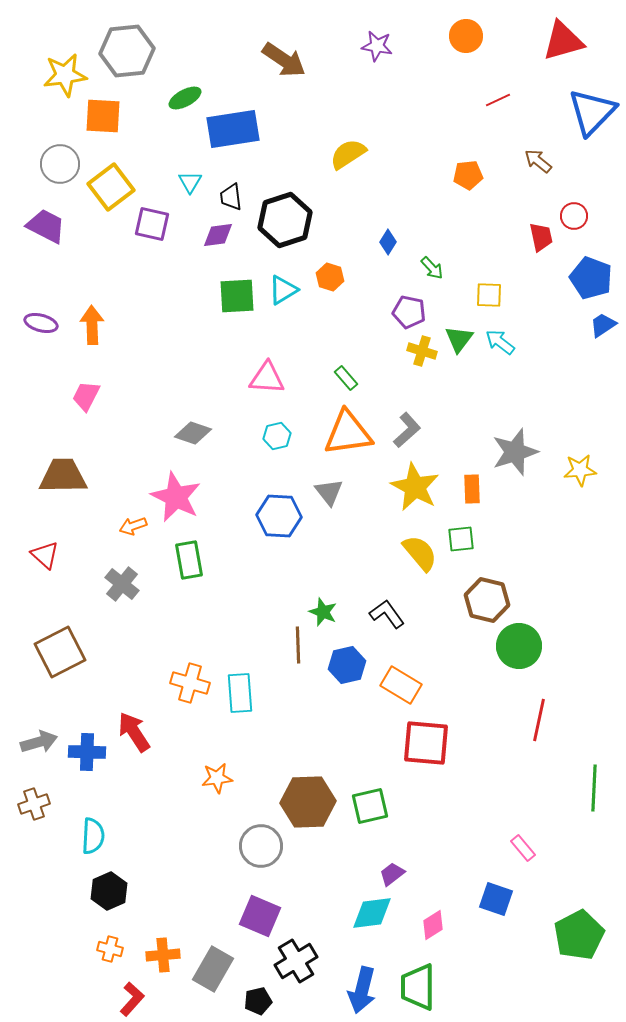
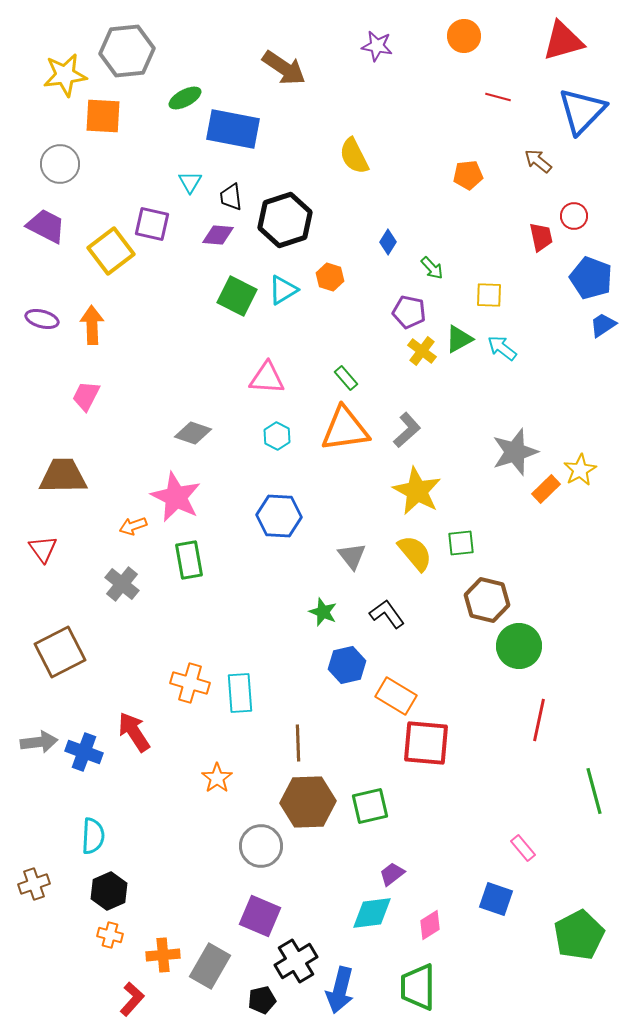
orange circle at (466, 36): moved 2 px left
brown arrow at (284, 60): moved 8 px down
red line at (498, 100): moved 3 px up; rotated 40 degrees clockwise
blue triangle at (592, 112): moved 10 px left, 1 px up
blue rectangle at (233, 129): rotated 20 degrees clockwise
yellow semicircle at (348, 154): moved 6 px right, 2 px down; rotated 84 degrees counterclockwise
yellow square at (111, 187): moved 64 px down
purple diamond at (218, 235): rotated 12 degrees clockwise
green square at (237, 296): rotated 30 degrees clockwise
purple ellipse at (41, 323): moved 1 px right, 4 px up
green triangle at (459, 339): rotated 24 degrees clockwise
cyan arrow at (500, 342): moved 2 px right, 6 px down
yellow cross at (422, 351): rotated 20 degrees clockwise
orange triangle at (348, 433): moved 3 px left, 4 px up
cyan hexagon at (277, 436): rotated 20 degrees counterclockwise
yellow star at (580, 470): rotated 24 degrees counterclockwise
yellow star at (415, 487): moved 2 px right, 4 px down
orange rectangle at (472, 489): moved 74 px right; rotated 48 degrees clockwise
gray triangle at (329, 492): moved 23 px right, 64 px down
green square at (461, 539): moved 4 px down
yellow semicircle at (420, 553): moved 5 px left
red triangle at (45, 555): moved 2 px left, 6 px up; rotated 12 degrees clockwise
brown line at (298, 645): moved 98 px down
orange rectangle at (401, 685): moved 5 px left, 11 px down
gray arrow at (39, 742): rotated 9 degrees clockwise
blue cross at (87, 752): moved 3 px left; rotated 18 degrees clockwise
orange star at (217, 778): rotated 28 degrees counterclockwise
green line at (594, 788): moved 3 px down; rotated 18 degrees counterclockwise
brown cross at (34, 804): moved 80 px down
pink diamond at (433, 925): moved 3 px left
orange cross at (110, 949): moved 14 px up
gray rectangle at (213, 969): moved 3 px left, 3 px up
blue arrow at (362, 990): moved 22 px left
black pentagon at (258, 1001): moved 4 px right, 1 px up
